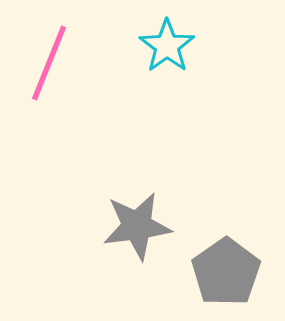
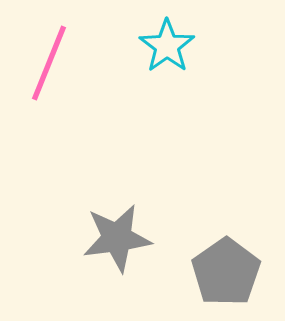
gray star: moved 20 px left, 12 px down
